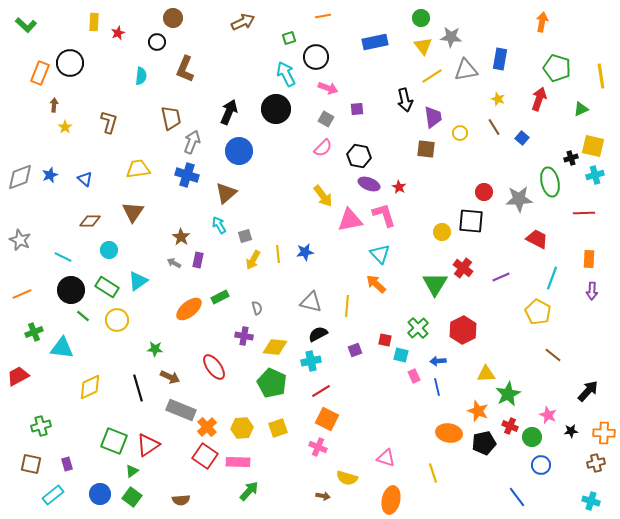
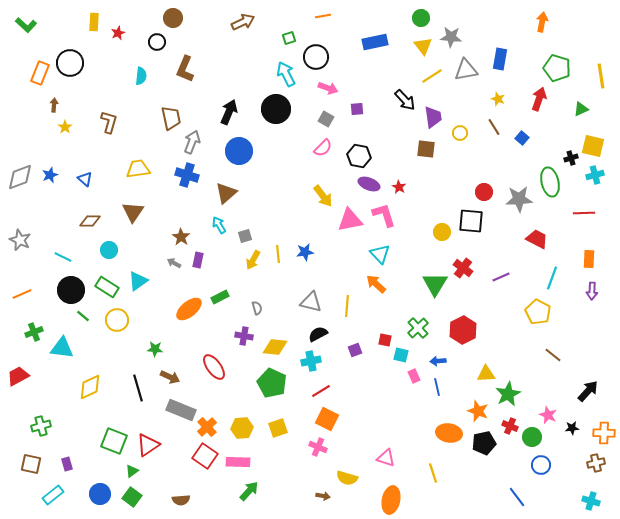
black arrow at (405, 100): rotated 30 degrees counterclockwise
black star at (571, 431): moved 1 px right, 3 px up
